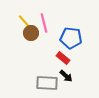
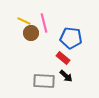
yellow line: rotated 24 degrees counterclockwise
gray rectangle: moved 3 px left, 2 px up
